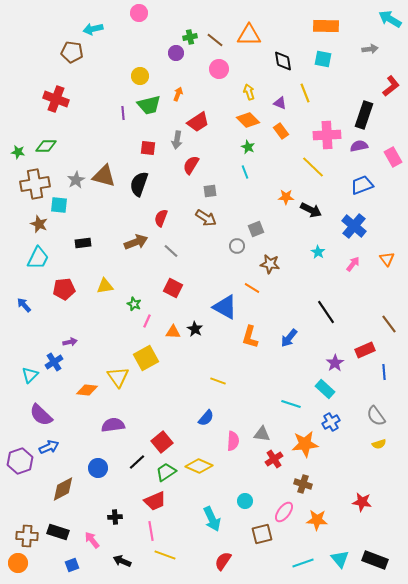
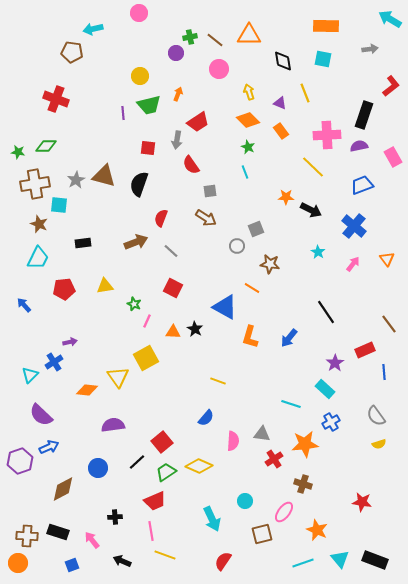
red semicircle at (191, 165): rotated 66 degrees counterclockwise
orange star at (317, 520): moved 10 px down; rotated 20 degrees clockwise
